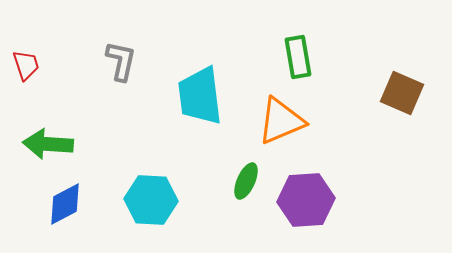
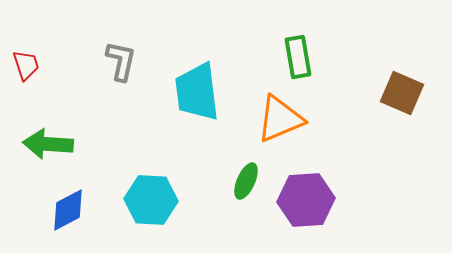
cyan trapezoid: moved 3 px left, 4 px up
orange triangle: moved 1 px left, 2 px up
blue diamond: moved 3 px right, 6 px down
